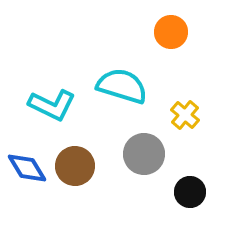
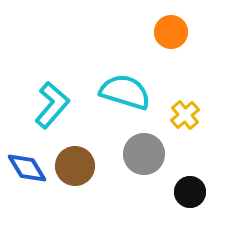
cyan semicircle: moved 3 px right, 6 px down
cyan L-shape: rotated 75 degrees counterclockwise
yellow cross: rotated 8 degrees clockwise
